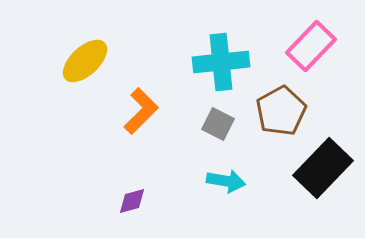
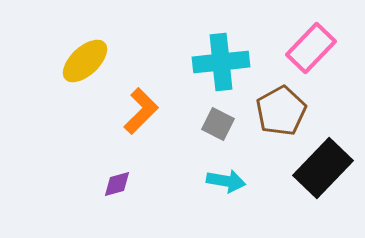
pink rectangle: moved 2 px down
purple diamond: moved 15 px left, 17 px up
